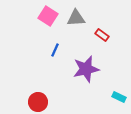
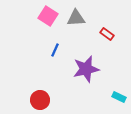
red rectangle: moved 5 px right, 1 px up
red circle: moved 2 px right, 2 px up
